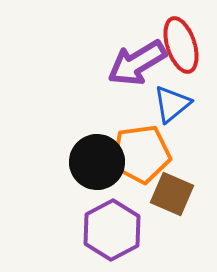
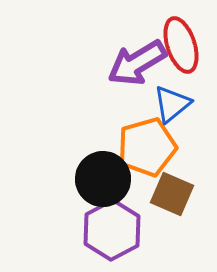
orange pentagon: moved 6 px right, 7 px up; rotated 8 degrees counterclockwise
black circle: moved 6 px right, 17 px down
